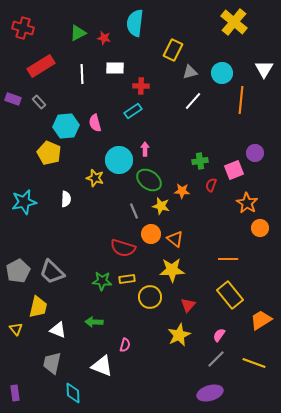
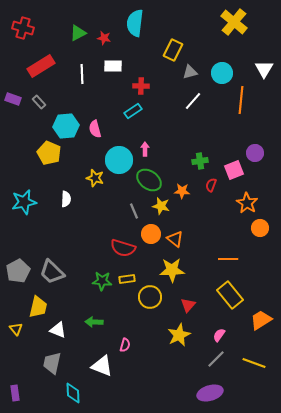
white rectangle at (115, 68): moved 2 px left, 2 px up
pink semicircle at (95, 123): moved 6 px down
